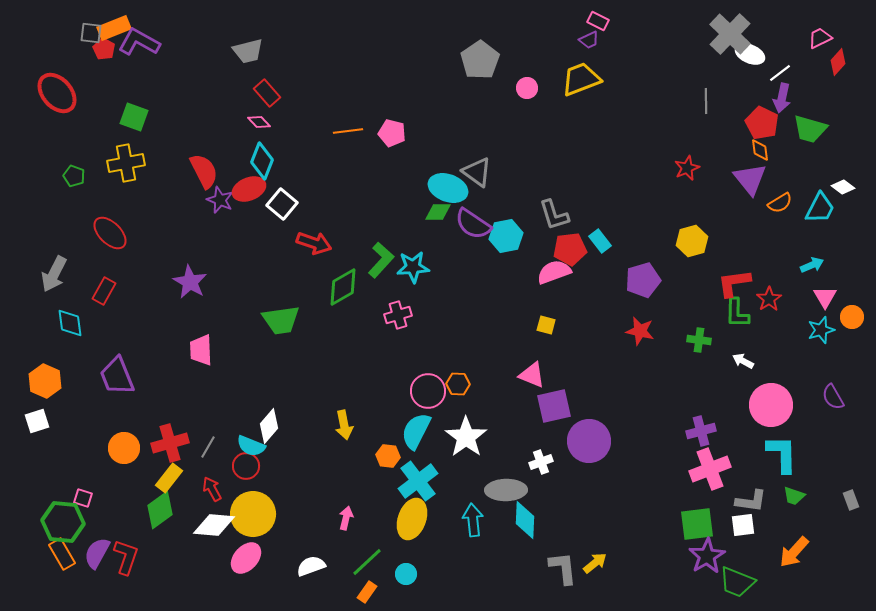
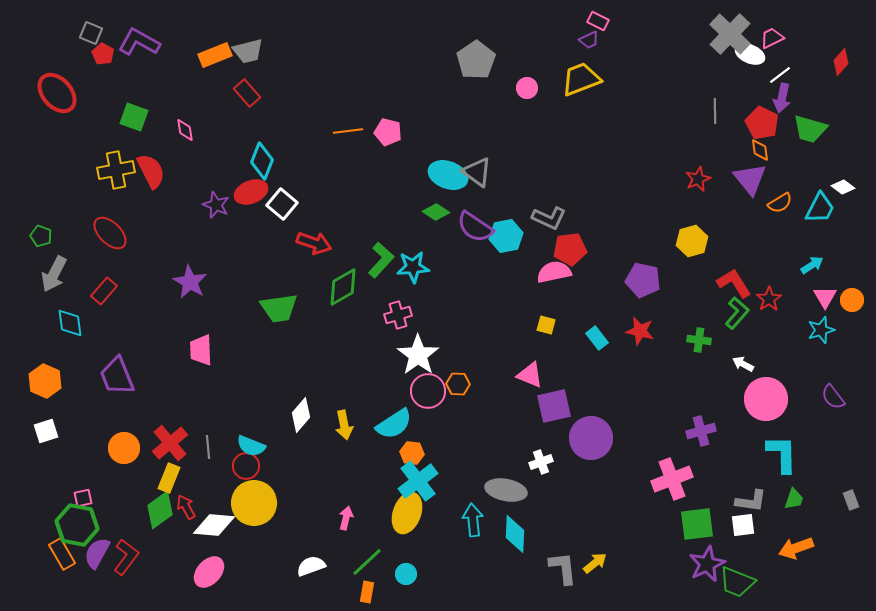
orange rectangle at (114, 28): moved 101 px right, 27 px down
gray square at (91, 33): rotated 15 degrees clockwise
pink trapezoid at (820, 38): moved 48 px left
red pentagon at (104, 49): moved 1 px left, 5 px down
gray pentagon at (480, 60): moved 4 px left
red diamond at (838, 62): moved 3 px right
white line at (780, 73): moved 2 px down
red rectangle at (267, 93): moved 20 px left
gray line at (706, 101): moved 9 px right, 10 px down
pink diamond at (259, 122): moved 74 px left, 8 px down; rotated 35 degrees clockwise
pink pentagon at (392, 133): moved 4 px left, 1 px up
yellow cross at (126, 163): moved 10 px left, 7 px down
red star at (687, 168): moved 11 px right, 11 px down
red semicircle at (204, 171): moved 53 px left
green pentagon at (74, 176): moved 33 px left, 60 px down
cyan ellipse at (448, 188): moved 13 px up
red ellipse at (249, 189): moved 2 px right, 3 px down
purple star at (220, 200): moved 4 px left, 5 px down
green diamond at (438, 212): moved 2 px left; rotated 32 degrees clockwise
gray L-shape at (554, 215): moved 5 px left, 3 px down; rotated 48 degrees counterclockwise
purple semicircle at (473, 224): moved 2 px right, 3 px down
cyan rectangle at (600, 241): moved 3 px left, 97 px down
cyan arrow at (812, 265): rotated 10 degrees counterclockwise
pink semicircle at (554, 272): rotated 8 degrees clockwise
purple pentagon at (643, 280): rotated 28 degrees clockwise
red L-shape at (734, 283): rotated 66 degrees clockwise
red rectangle at (104, 291): rotated 12 degrees clockwise
green L-shape at (737, 313): rotated 140 degrees counterclockwise
orange circle at (852, 317): moved 17 px up
green trapezoid at (281, 320): moved 2 px left, 12 px up
white arrow at (743, 361): moved 3 px down
pink triangle at (532, 375): moved 2 px left
purple semicircle at (833, 397): rotated 8 degrees counterclockwise
pink circle at (771, 405): moved 5 px left, 6 px up
white square at (37, 421): moved 9 px right, 10 px down
white diamond at (269, 426): moved 32 px right, 11 px up
cyan semicircle at (416, 431): moved 22 px left, 7 px up; rotated 150 degrees counterclockwise
white star at (466, 437): moved 48 px left, 82 px up
purple circle at (589, 441): moved 2 px right, 3 px up
red cross at (170, 443): rotated 24 degrees counterclockwise
gray line at (208, 447): rotated 35 degrees counterclockwise
orange hexagon at (388, 456): moved 24 px right, 3 px up
pink cross at (710, 469): moved 38 px left, 10 px down
yellow rectangle at (169, 478): rotated 16 degrees counterclockwise
red arrow at (212, 489): moved 26 px left, 18 px down
gray ellipse at (506, 490): rotated 12 degrees clockwise
green trapezoid at (794, 496): moved 3 px down; rotated 90 degrees counterclockwise
pink square at (83, 498): rotated 30 degrees counterclockwise
yellow circle at (253, 514): moved 1 px right, 11 px up
yellow ellipse at (412, 519): moved 5 px left, 6 px up
cyan diamond at (525, 520): moved 10 px left, 14 px down
green hexagon at (63, 522): moved 14 px right, 3 px down; rotated 6 degrees clockwise
orange arrow at (794, 552): moved 2 px right, 4 px up; rotated 28 degrees clockwise
purple star at (707, 556): moved 8 px down; rotated 6 degrees clockwise
red L-shape at (126, 557): rotated 18 degrees clockwise
pink ellipse at (246, 558): moved 37 px left, 14 px down
orange rectangle at (367, 592): rotated 25 degrees counterclockwise
